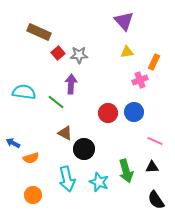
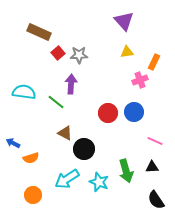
cyan arrow: rotated 70 degrees clockwise
